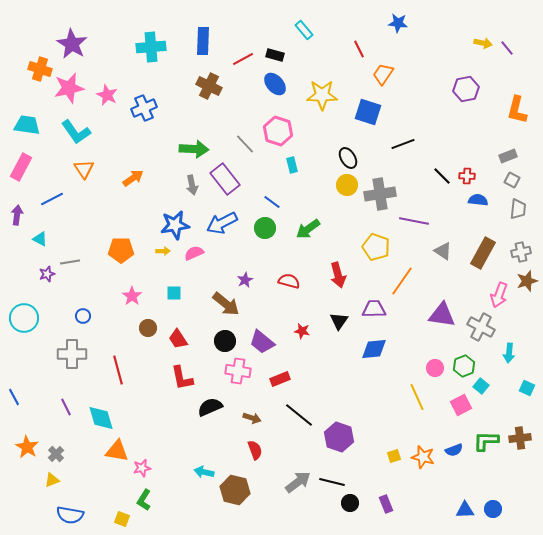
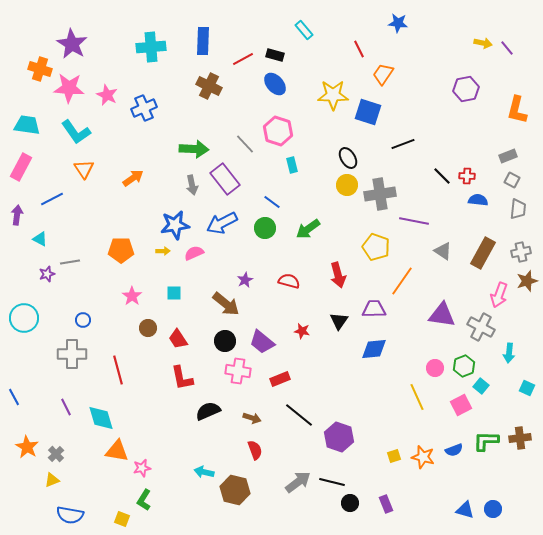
pink star at (69, 88): rotated 16 degrees clockwise
yellow star at (322, 95): moved 11 px right
blue circle at (83, 316): moved 4 px down
black semicircle at (210, 407): moved 2 px left, 4 px down
blue triangle at (465, 510): rotated 18 degrees clockwise
